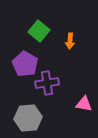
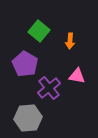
purple cross: moved 2 px right, 5 px down; rotated 30 degrees counterclockwise
pink triangle: moved 7 px left, 28 px up
